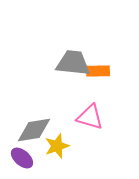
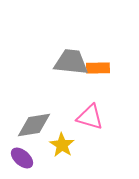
gray trapezoid: moved 2 px left, 1 px up
orange rectangle: moved 3 px up
gray diamond: moved 5 px up
yellow star: moved 5 px right, 1 px up; rotated 20 degrees counterclockwise
